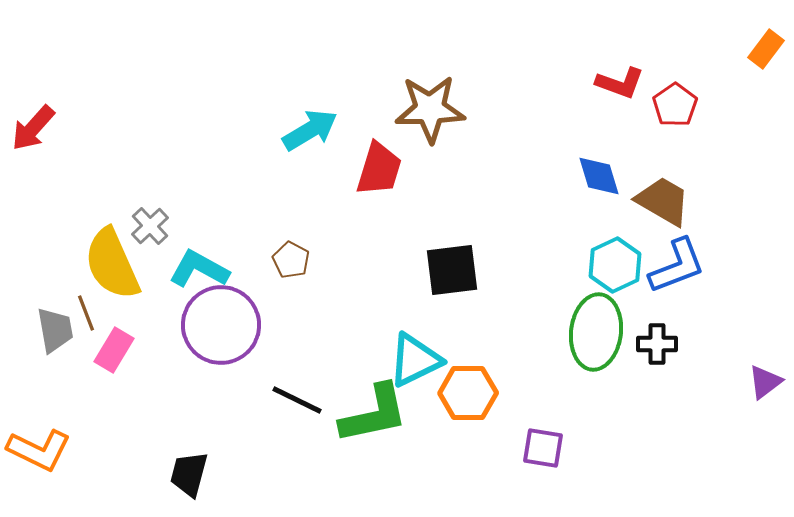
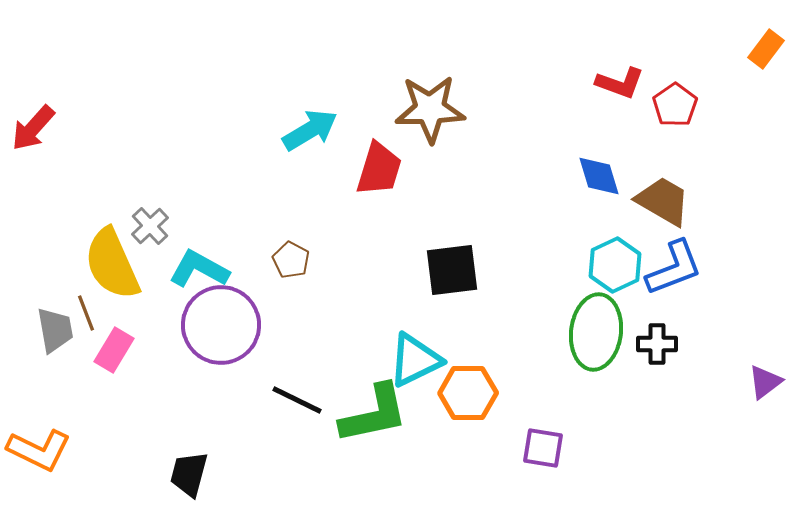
blue L-shape: moved 3 px left, 2 px down
